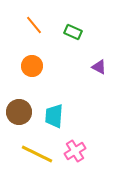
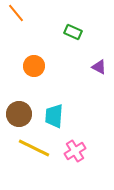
orange line: moved 18 px left, 12 px up
orange circle: moved 2 px right
brown circle: moved 2 px down
yellow line: moved 3 px left, 6 px up
